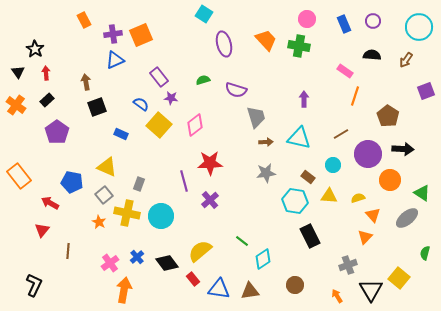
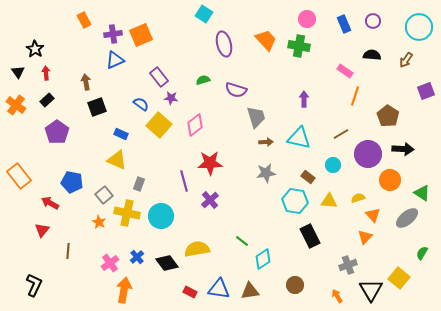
yellow triangle at (107, 167): moved 10 px right, 7 px up
yellow triangle at (329, 196): moved 5 px down
yellow semicircle at (200, 251): moved 3 px left, 2 px up; rotated 30 degrees clockwise
green semicircle at (425, 253): moved 3 px left; rotated 16 degrees clockwise
red rectangle at (193, 279): moved 3 px left, 13 px down; rotated 24 degrees counterclockwise
